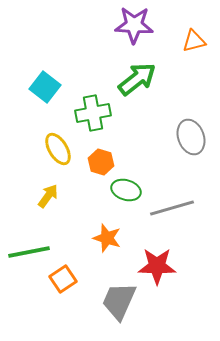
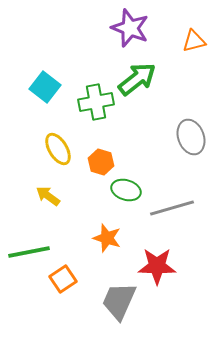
purple star: moved 4 px left, 3 px down; rotated 18 degrees clockwise
green cross: moved 3 px right, 11 px up
yellow arrow: rotated 90 degrees counterclockwise
